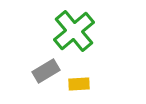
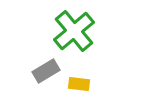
yellow rectangle: rotated 10 degrees clockwise
